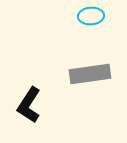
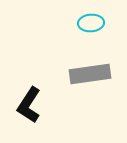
cyan ellipse: moved 7 px down
